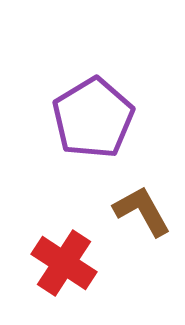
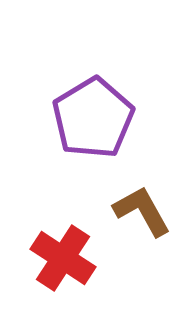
red cross: moved 1 px left, 5 px up
